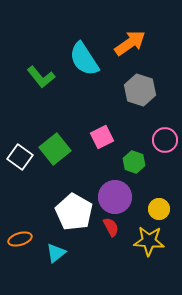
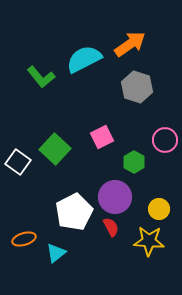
orange arrow: moved 1 px down
cyan semicircle: rotated 96 degrees clockwise
gray hexagon: moved 3 px left, 3 px up
green square: rotated 8 degrees counterclockwise
white square: moved 2 px left, 5 px down
green hexagon: rotated 10 degrees clockwise
white pentagon: rotated 15 degrees clockwise
orange ellipse: moved 4 px right
